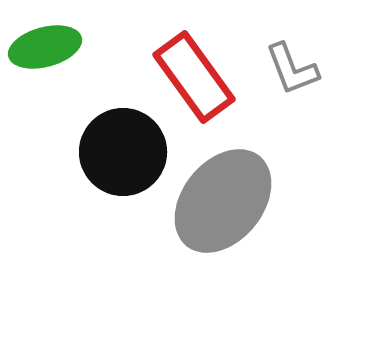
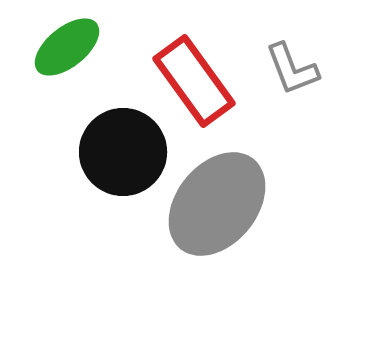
green ellipse: moved 22 px right; rotated 24 degrees counterclockwise
red rectangle: moved 4 px down
gray ellipse: moved 6 px left, 3 px down
